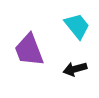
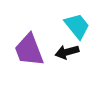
black arrow: moved 8 px left, 17 px up
